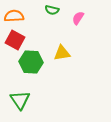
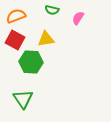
orange semicircle: moved 2 px right; rotated 18 degrees counterclockwise
yellow triangle: moved 16 px left, 14 px up
green triangle: moved 3 px right, 1 px up
